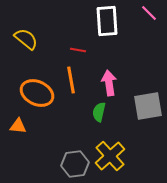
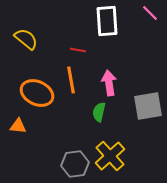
pink line: moved 1 px right
